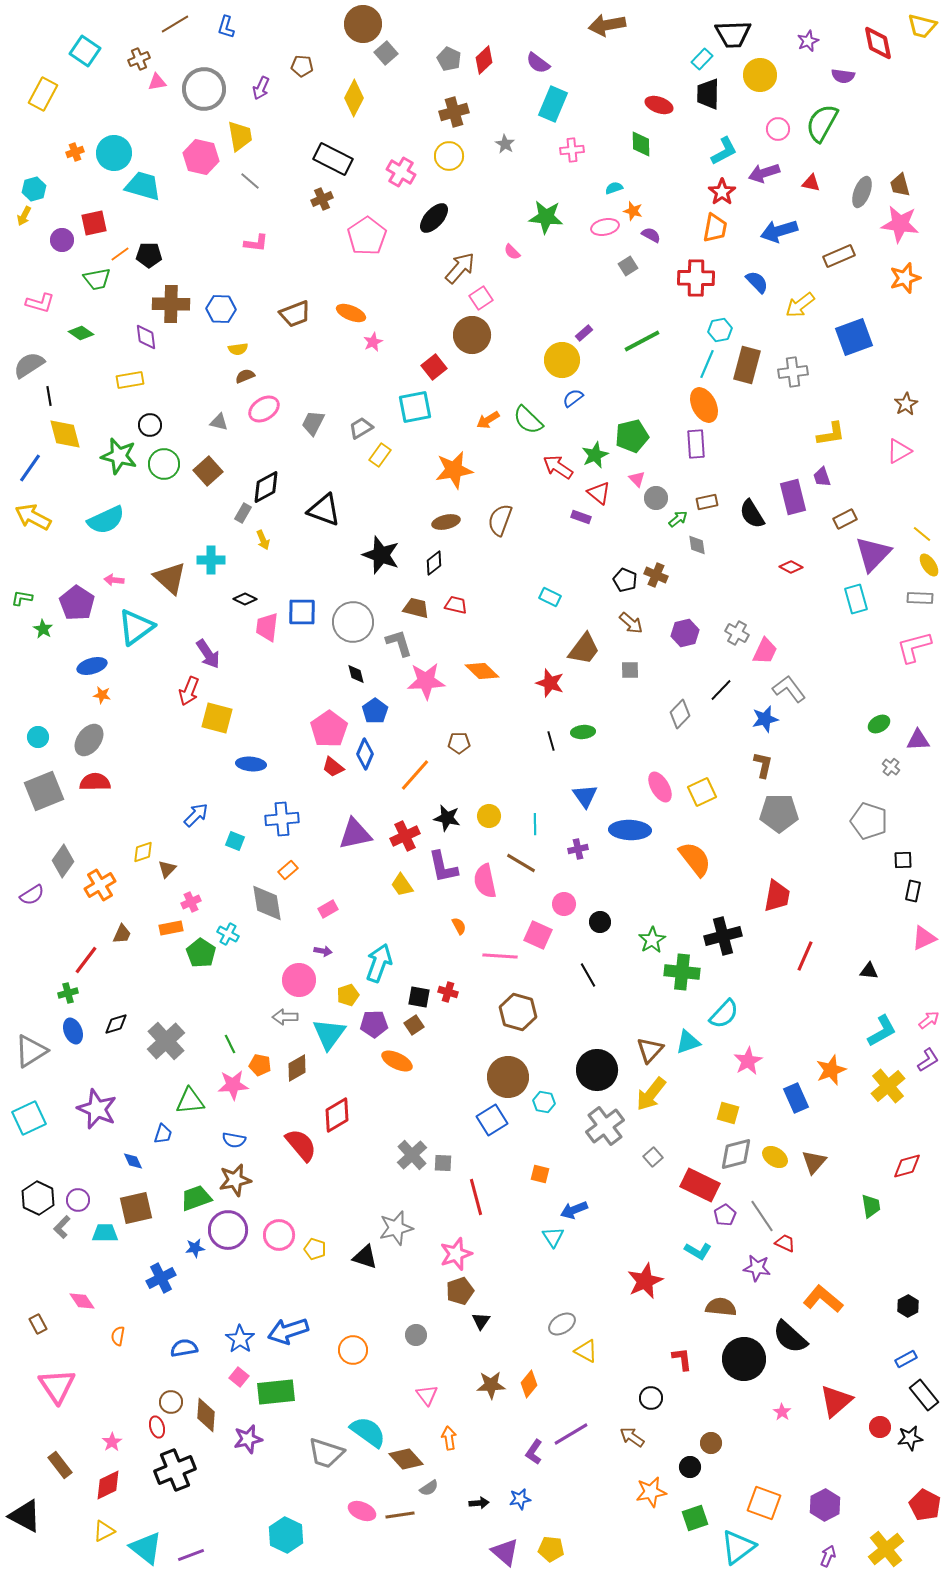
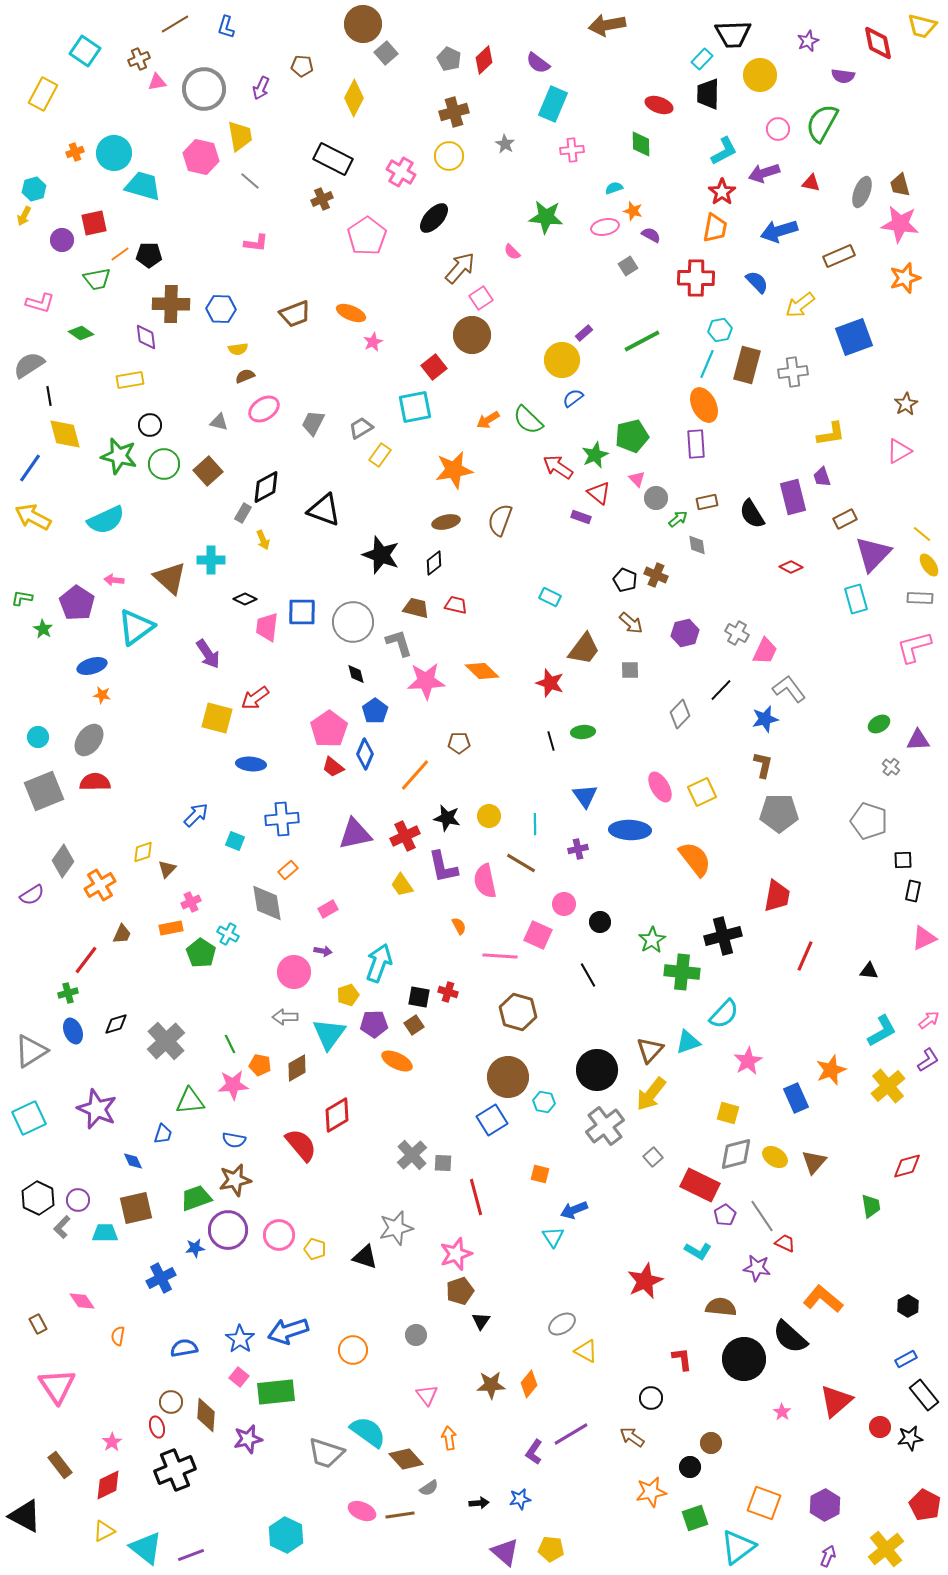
red arrow at (189, 691): moved 66 px right, 7 px down; rotated 32 degrees clockwise
pink circle at (299, 980): moved 5 px left, 8 px up
